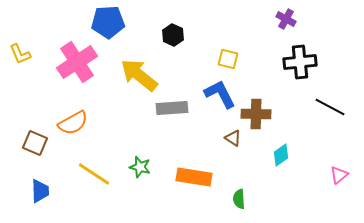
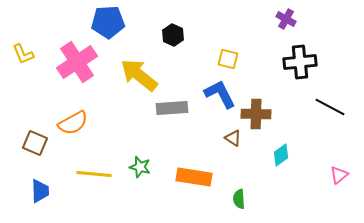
yellow L-shape: moved 3 px right
yellow line: rotated 28 degrees counterclockwise
